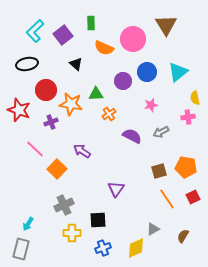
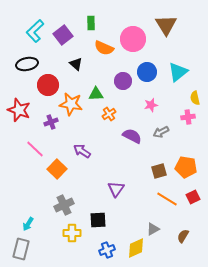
red circle: moved 2 px right, 5 px up
orange line: rotated 25 degrees counterclockwise
blue cross: moved 4 px right, 2 px down
